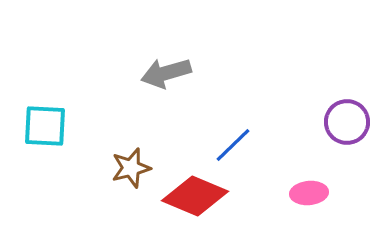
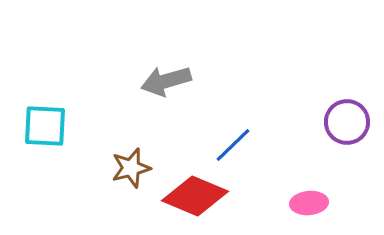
gray arrow: moved 8 px down
pink ellipse: moved 10 px down
